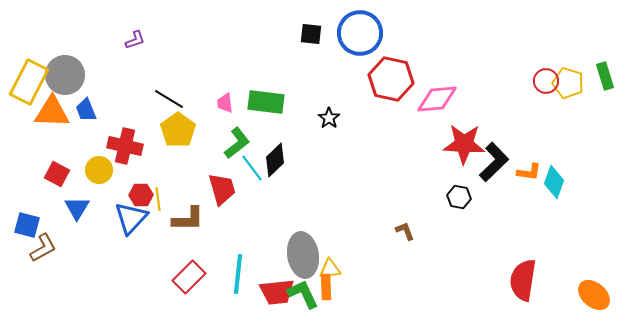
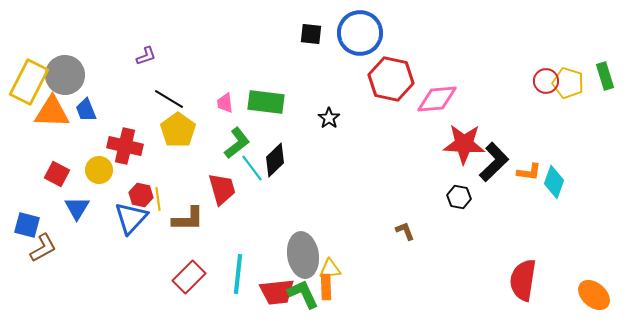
purple L-shape at (135, 40): moved 11 px right, 16 px down
red hexagon at (141, 195): rotated 15 degrees clockwise
